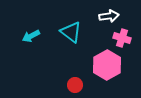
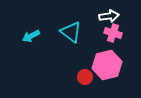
pink cross: moved 9 px left, 5 px up
pink hexagon: rotated 16 degrees clockwise
red circle: moved 10 px right, 8 px up
